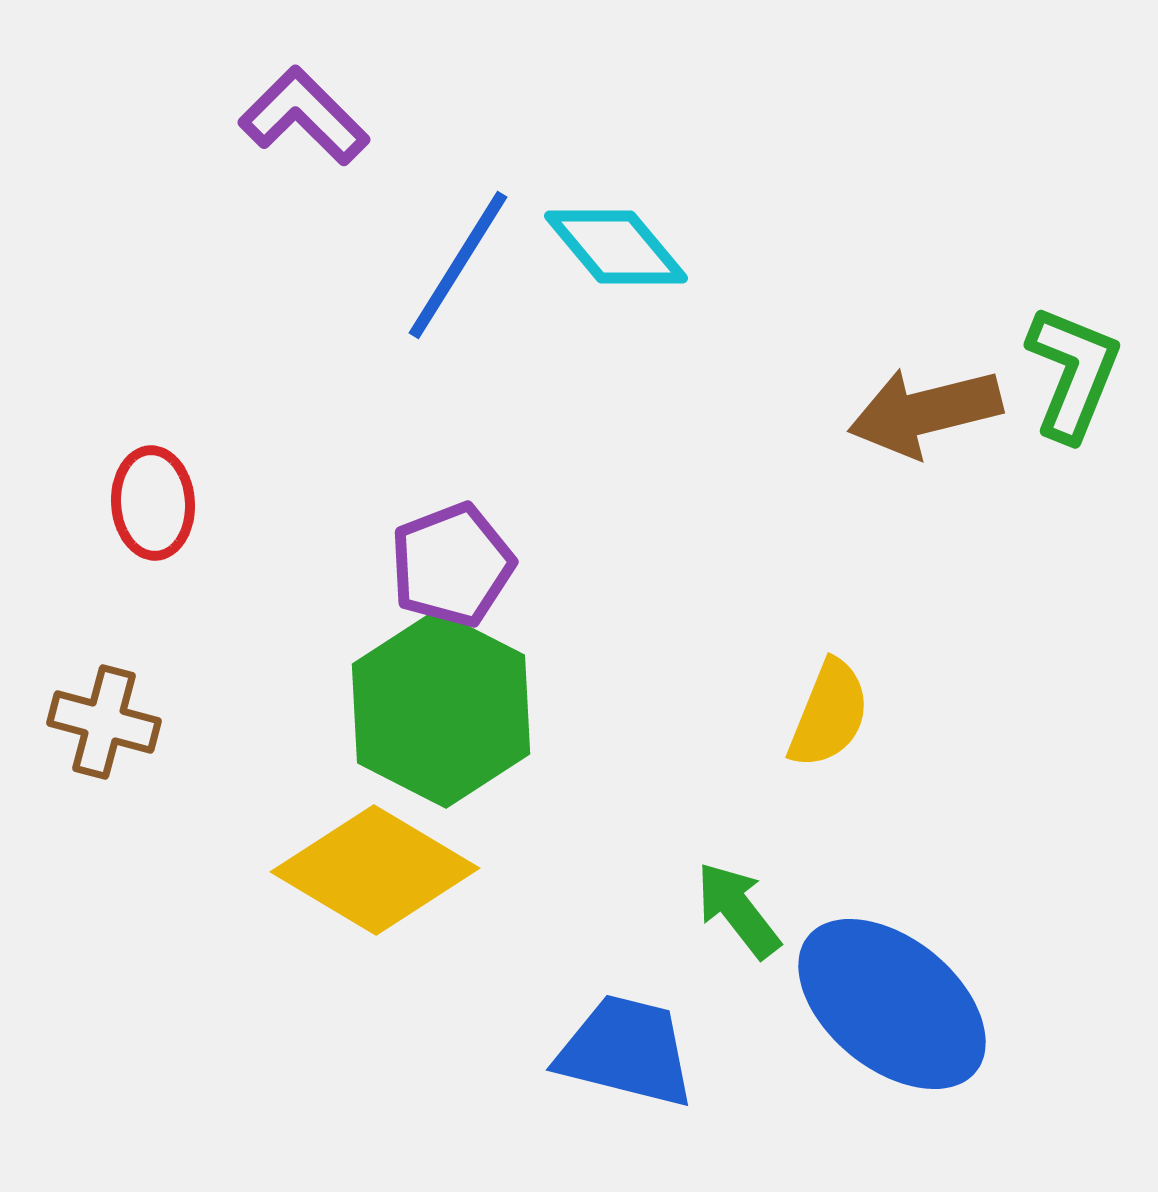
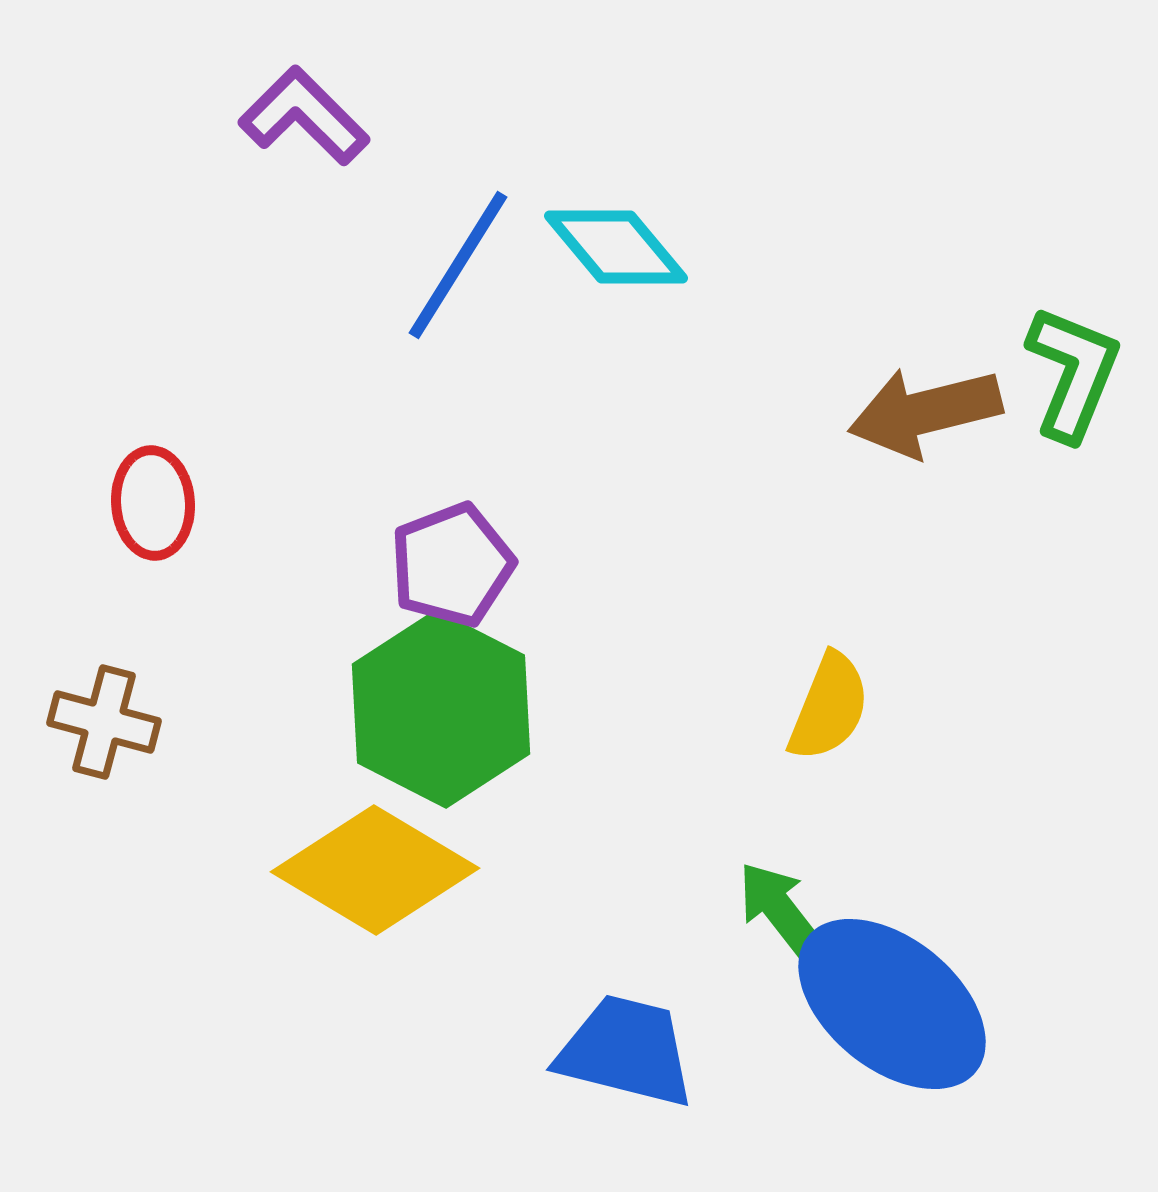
yellow semicircle: moved 7 px up
green arrow: moved 42 px right
